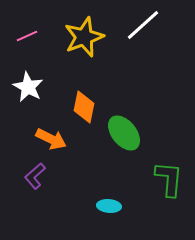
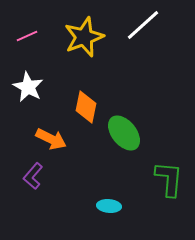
orange diamond: moved 2 px right
purple L-shape: moved 2 px left; rotated 8 degrees counterclockwise
